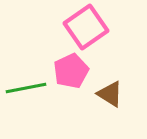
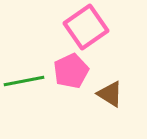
green line: moved 2 px left, 7 px up
